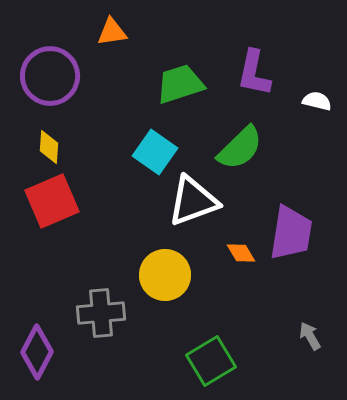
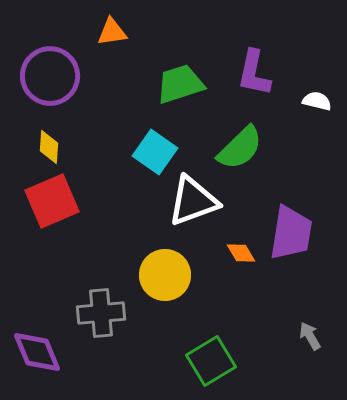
purple diamond: rotated 50 degrees counterclockwise
